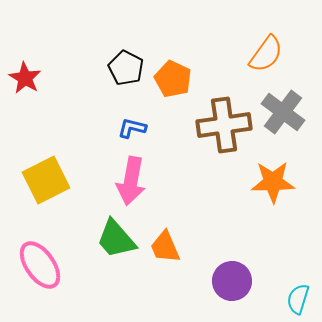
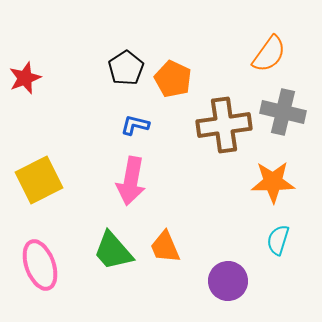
orange semicircle: moved 3 px right
black pentagon: rotated 12 degrees clockwise
red star: rotated 20 degrees clockwise
gray cross: rotated 24 degrees counterclockwise
blue L-shape: moved 3 px right, 3 px up
yellow square: moved 7 px left
green trapezoid: moved 3 px left, 12 px down
pink ellipse: rotated 15 degrees clockwise
purple circle: moved 4 px left
cyan semicircle: moved 20 px left, 59 px up
